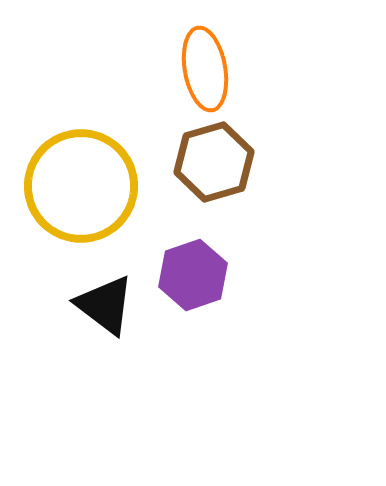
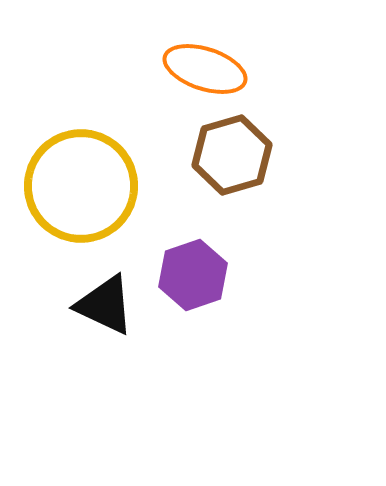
orange ellipse: rotated 62 degrees counterclockwise
brown hexagon: moved 18 px right, 7 px up
black triangle: rotated 12 degrees counterclockwise
